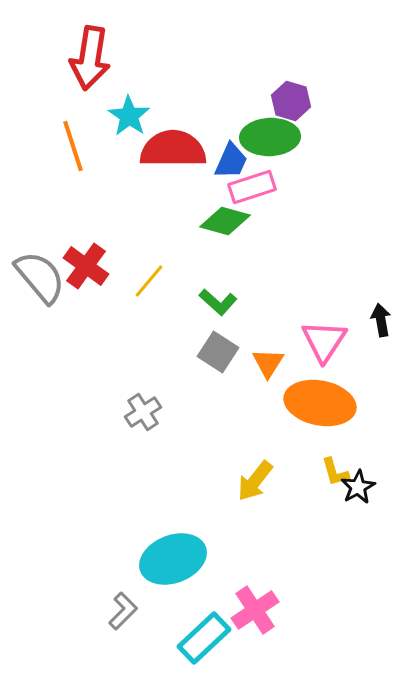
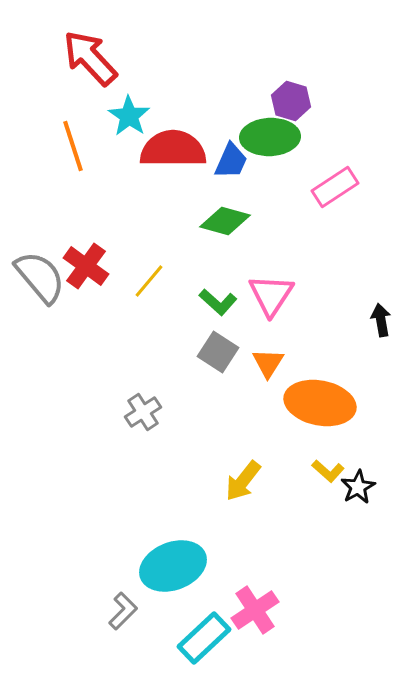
red arrow: rotated 128 degrees clockwise
pink rectangle: moved 83 px right; rotated 15 degrees counterclockwise
pink triangle: moved 53 px left, 46 px up
yellow L-shape: moved 7 px left, 1 px up; rotated 32 degrees counterclockwise
yellow arrow: moved 12 px left
cyan ellipse: moved 7 px down
